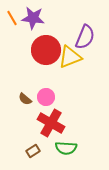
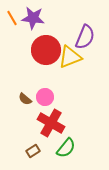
pink circle: moved 1 px left
green semicircle: rotated 55 degrees counterclockwise
